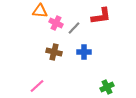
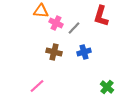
orange triangle: moved 1 px right
red L-shape: rotated 115 degrees clockwise
blue cross: rotated 16 degrees counterclockwise
green cross: rotated 24 degrees counterclockwise
